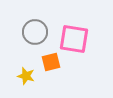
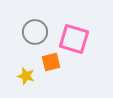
pink square: rotated 8 degrees clockwise
